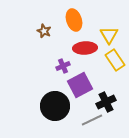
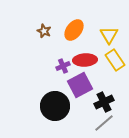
orange ellipse: moved 10 px down; rotated 55 degrees clockwise
red ellipse: moved 12 px down
black cross: moved 2 px left
gray line: moved 12 px right, 3 px down; rotated 15 degrees counterclockwise
